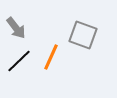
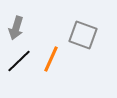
gray arrow: rotated 55 degrees clockwise
orange line: moved 2 px down
